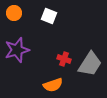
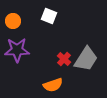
orange circle: moved 1 px left, 8 px down
purple star: rotated 15 degrees clockwise
red cross: rotated 24 degrees clockwise
gray trapezoid: moved 4 px left, 5 px up
